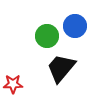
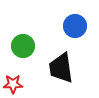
green circle: moved 24 px left, 10 px down
black trapezoid: rotated 48 degrees counterclockwise
